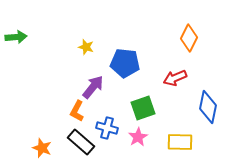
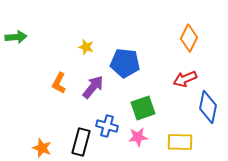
red arrow: moved 10 px right, 1 px down
orange L-shape: moved 18 px left, 28 px up
blue cross: moved 2 px up
pink star: rotated 24 degrees clockwise
black rectangle: rotated 64 degrees clockwise
